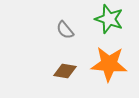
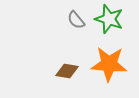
gray semicircle: moved 11 px right, 10 px up
brown diamond: moved 2 px right
